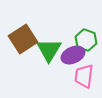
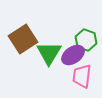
green triangle: moved 3 px down
purple ellipse: rotated 10 degrees counterclockwise
pink trapezoid: moved 2 px left
